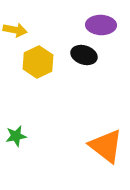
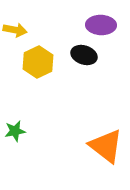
green star: moved 1 px left, 5 px up
